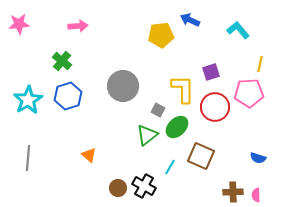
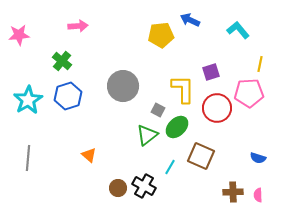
pink star: moved 11 px down
red circle: moved 2 px right, 1 px down
pink semicircle: moved 2 px right
